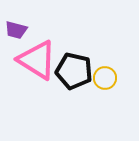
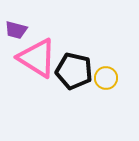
pink triangle: moved 2 px up
yellow circle: moved 1 px right
